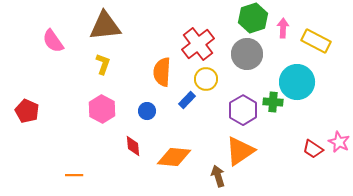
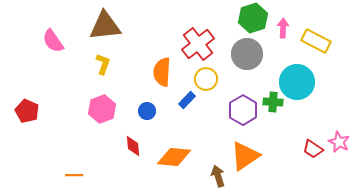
pink hexagon: rotated 12 degrees clockwise
orange triangle: moved 5 px right, 5 px down
